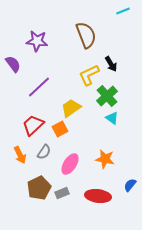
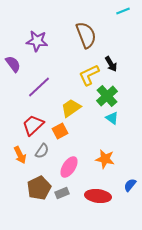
orange square: moved 2 px down
gray semicircle: moved 2 px left, 1 px up
pink ellipse: moved 1 px left, 3 px down
